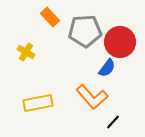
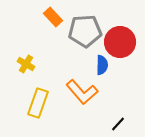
orange rectangle: moved 3 px right
yellow cross: moved 12 px down
blue semicircle: moved 5 px left, 3 px up; rotated 36 degrees counterclockwise
orange L-shape: moved 10 px left, 5 px up
yellow rectangle: rotated 60 degrees counterclockwise
black line: moved 5 px right, 2 px down
